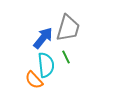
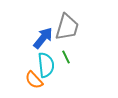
gray trapezoid: moved 1 px left, 1 px up
